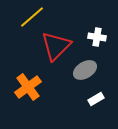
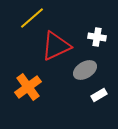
yellow line: moved 1 px down
red triangle: rotated 20 degrees clockwise
white rectangle: moved 3 px right, 4 px up
